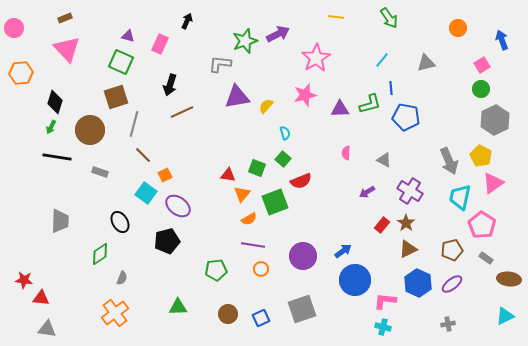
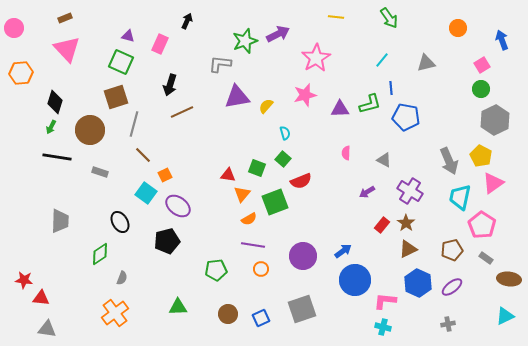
purple ellipse at (452, 284): moved 3 px down
